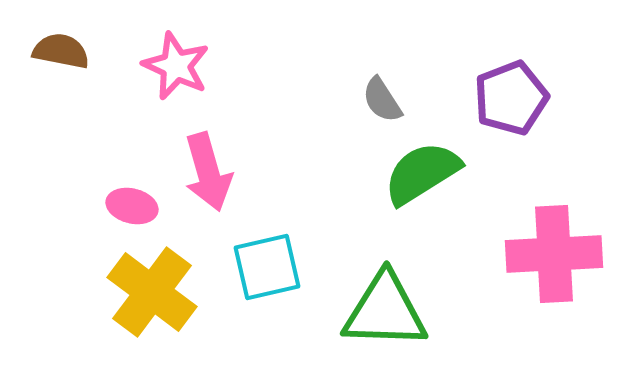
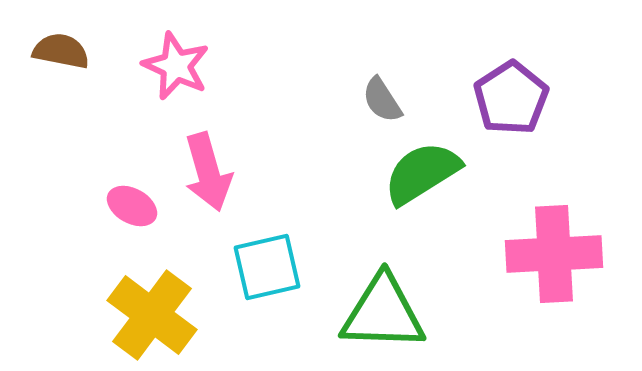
purple pentagon: rotated 12 degrees counterclockwise
pink ellipse: rotated 15 degrees clockwise
yellow cross: moved 23 px down
green triangle: moved 2 px left, 2 px down
